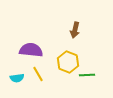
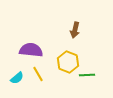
cyan semicircle: rotated 32 degrees counterclockwise
